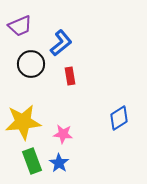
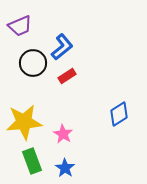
blue L-shape: moved 1 px right, 4 px down
black circle: moved 2 px right, 1 px up
red rectangle: moved 3 px left; rotated 66 degrees clockwise
blue diamond: moved 4 px up
yellow star: moved 1 px right
pink star: rotated 24 degrees clockwise
blue star: moved 6 px right, 5 px down
